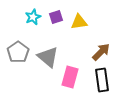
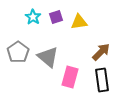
cyan star: rotated 14 degrees counterclockwise
